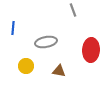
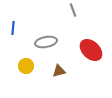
red ellipse: rotated 50 degrees counterclockwise
brown triangle: rotated 24 degrees counterclockwise
